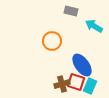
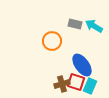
gray rectangle: moved 4 px right, 13 px down
